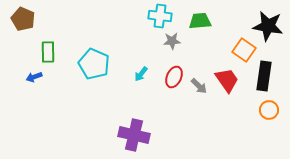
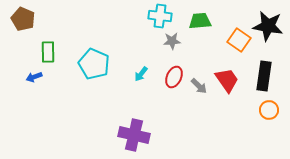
orange square: moved 5 px left, 10 px up
